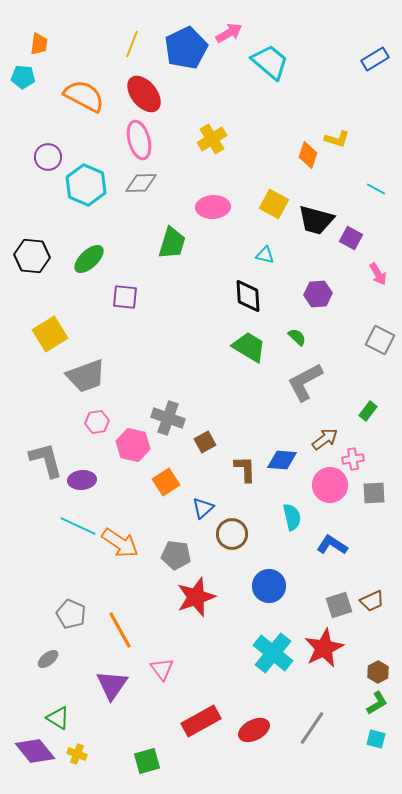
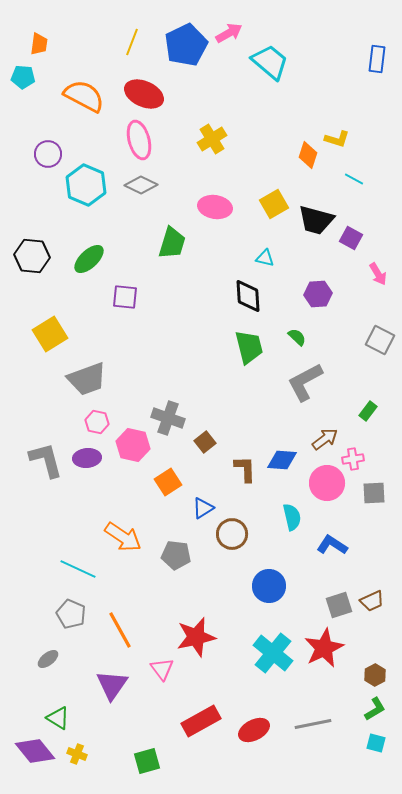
yellow line at (132, 44): moved 2 px up
blue pentagon at (186, 48): moved 3 px up
blue rectangle at (375, 59): moved 2 px right; rotated 52 degrees counterclockwise
red ellipse at (144, 94): rotated 27 degrees counterclockwise
purple circle at (48, 157): moved 3 px up
gray diamond at (141, 183): moved 2 px down; rotated 28 degrees clockwise
cyan line at (376, 189): moved 22 px left, 10 px up
yellow square at (274, 204): rotated 32 degrees clockwise
pink ellipse at (213, 207): moved 2 px right; rotated 12 degrees clockwise
cyan triangle at (265, 255): moved 3 px down
green trapezoid at (249, 347): rotated 45 degrees clockwise
gray trapezoid at (86, 376): moved 1 px right, 3 px down
pink hexagon at (97, 422): rotated 20 degrees clockwise
brown square at (205, 442): rotated 10 degrees counterclockwise
purple ellipse at (82, 480): moved 5 px right, 22 px up
orange square at (166, 482): moved 2 px right
pink circle at (330, 485): moved 3 px left, 2 px up
blue triangle at (203, 508): rotated 10 degrees clockwise
cyan line at (78, 526): moved 43 px down
orange arrow at (120, 543): moved 3 px right, 6 px up
red star at (196, 597): moved 40 px down; rotated 6 degrees clockwise
brown hexagon at (378, 672): moved 3 px left, 3 px down
green L-shape at (377, 703): moved 2 px left, 6 px down
gray line at (312, 728): moved 1 px right, 4 px up; rotated 45 degrees clockwise
cyan square at (376, 739): moved 4 px down
